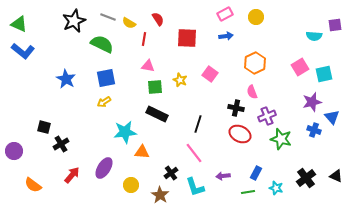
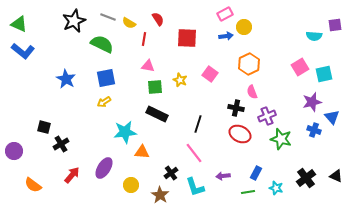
yellow circle at (256, 17): moved 12 px left, 10 px down
orange hexagon at (255, 63): moved 6 px left, 1 px down
